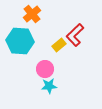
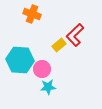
orange cross: rotated 30 degrees counterclockwise
cyan hexagon: moved 19 px down
pink circle: moved 3 px left
cyan star: moved 1 px left, 1 px down
